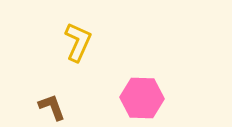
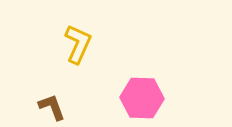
yellow L-shape: moved 2 px down
